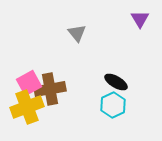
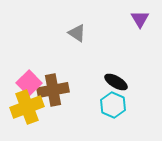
gray triangle: rotated 18 degrees counterclockwise
pink square: rotated 15 degrees counterclockwise
brown cross: moved 3 px right, 1 px down
cyan hexagon: rotated 10 degrees counterclockwise
